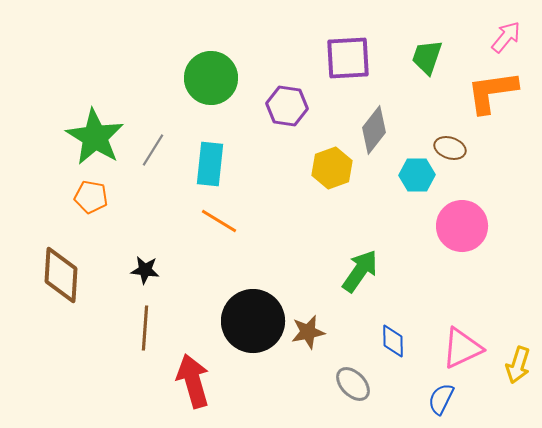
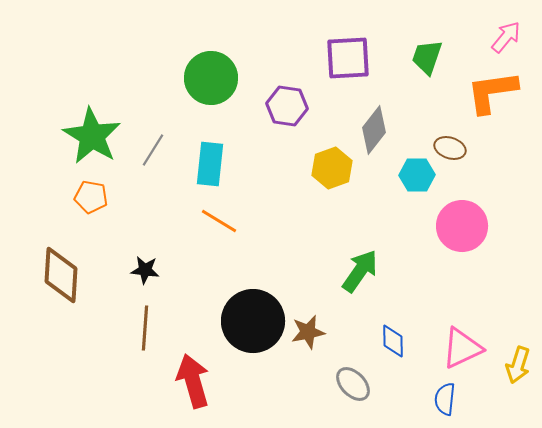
green star: moved 3 px left, 1 px up
blue semicircle: moved 4 px right; rotated 20 degrees counterclockwise
